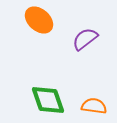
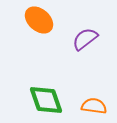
green diamond: moved 2 px left
